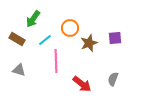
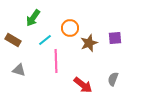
green arrow: moved 1 px up
brown rectangle: moved 4 px left, 1 px down
red arrow: moved 1 px right, 1 px down
